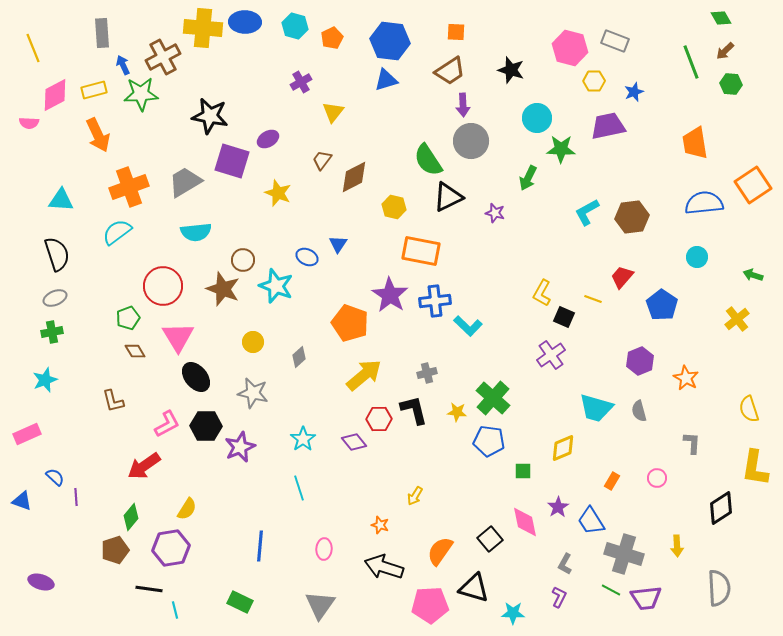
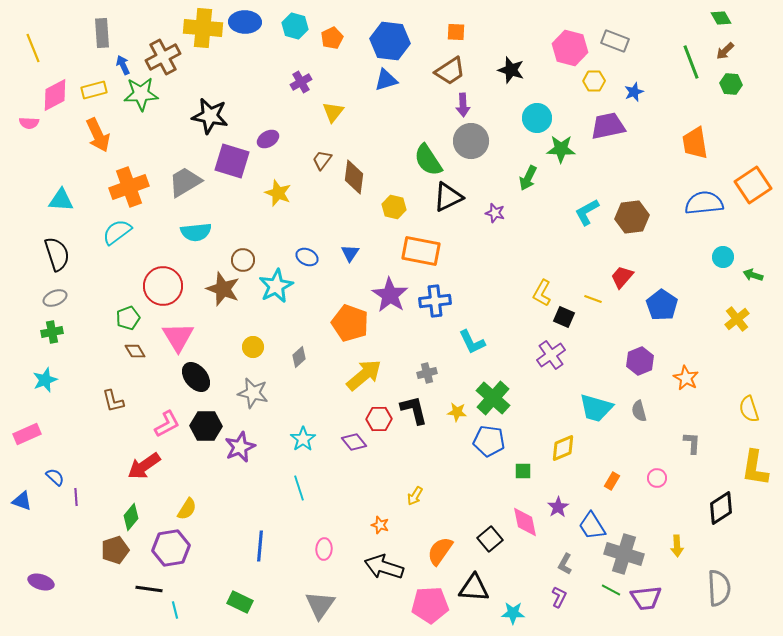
brown diamond at (354, 177): rotated 56 degrees counterclockwise
blue triangle at (338, 244): moved 12 px right, 9 px down
cyan circle at (697, 257): moved 26 px right
cyan star at (276, 286): rotated 24 degrees clockwise
cyan L-shape at (468, 326): moved 4 px right, 16 px down; rotated 20 degrees clockwise
yellow circle at (253, 342): moved 5 px down
blue trapezoid at (591, 521): moved 1 px right, 5 px down
black triangle at (474, 588): rotated 12 degrees counterclockwise
